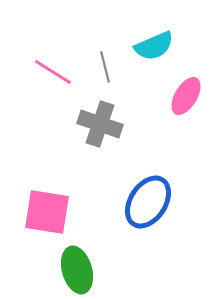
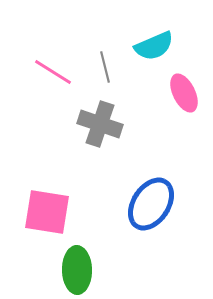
pink ellipse: moved 2 px left, 3 px up; rotated 57 degrees counterclockwise
blue ellipse: moved 3 px right, 2 px down
green ellipse: rotated 15 degrees clockwise
